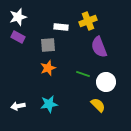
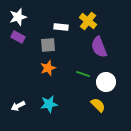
yellow cross: rotated 30 degrees counterclockwise
white arrow: rotated 16 degrees counterclockwise
